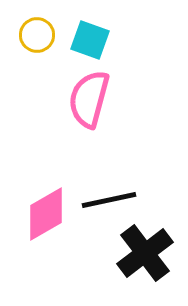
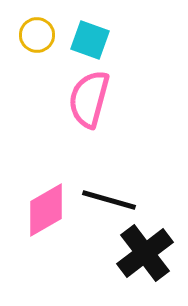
black line: rotated 28 degrees clockwise
pink diamond: moved 4 px up
